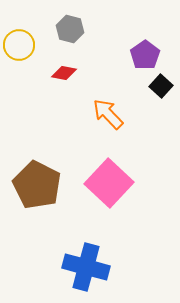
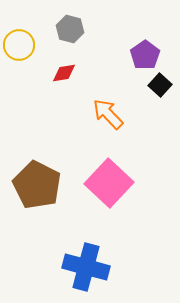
red diamond: rotated 20 degrees counterclockwise
black square: moved 1 px left, 1 px up
